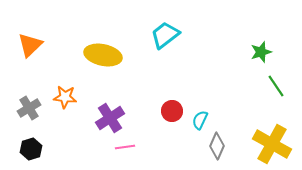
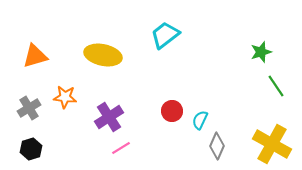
orange triangle: moved 5 px right, 11 px down; rotated 28 degrees clockwise
purple cross: moved 1 px left, 1 px up
pink line: moved 4 px left, 1 px down; rotated 24 degrees counterclockwise
